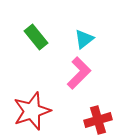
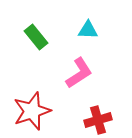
cyan triangle: moved 4 px right, 9 px up; rotated 40 degrees clockwise
pink L-shape: rotated 12 degrees clockwise
